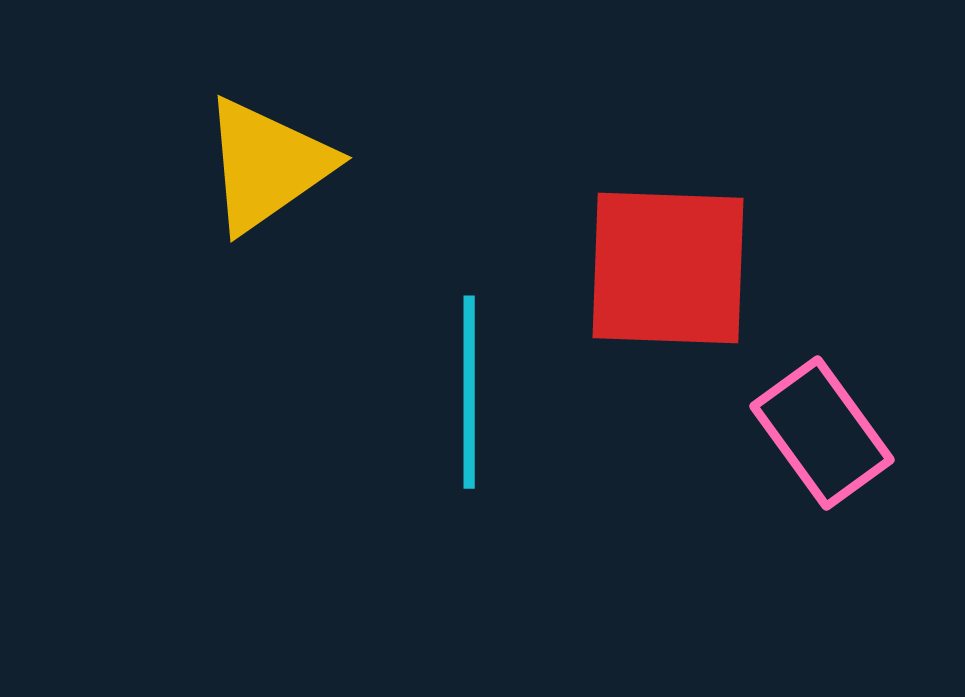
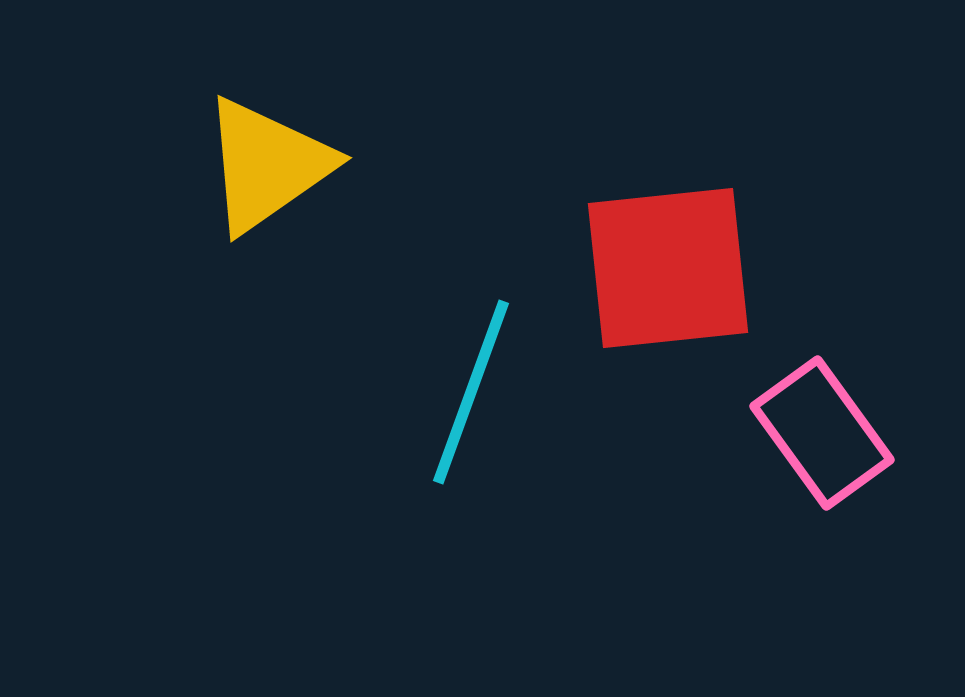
red square: rotated 8 degrees counterclockwise
cyan line: moved 2 px right; rotated 20 degrees clockwise
